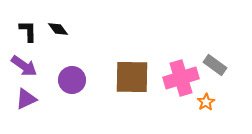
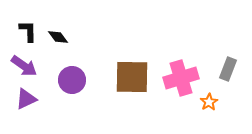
black diamond: moved 8 px down
gray rectangle: moved 13 px right, 4 px down; rotated 75 degrees clockwise
orange star: moved 3 px right
